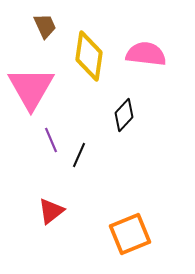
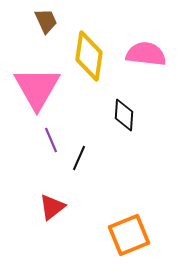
brown trapezoid: moved 1 px right, 5 px up
pink triangle: moved 6 px right
black diamond: rotated 40 degrees counterclockwise
black line: moved 3 px down
red triangle: moved 1 px right, 4 px up
orange square: moved 1 px left, 1 px down
